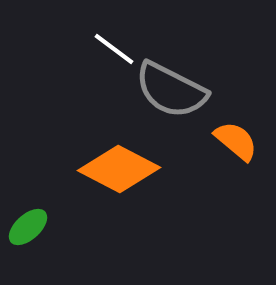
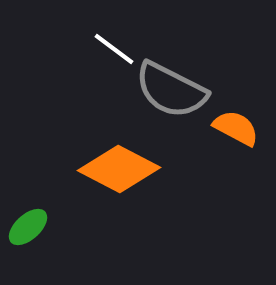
orange semicircle: moved 13 px up; rotated 12 degrees counterclockwise
